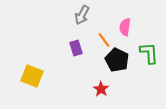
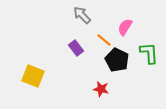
gray arrow: rotated 108 degrees clockwise
pink semicircle: rotated 24 degrees clockwise
orange line: rotated 14 degrees counterclockwise
purple rectangle: rotated 21 degrees counterclockwise
yellow square: moved 1 px right
red star: rotated 21 degrees counterclockwise
